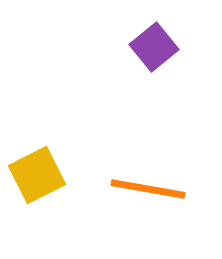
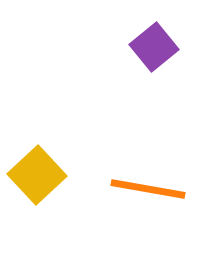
yellow square: rotated 16 degrees counterclockwise
